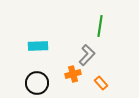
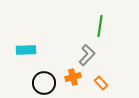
cyan rectangle: moved 12 px left, 4 px down
orange cross: moved 3 px down
black circle: moved 7 px right
